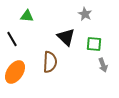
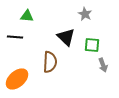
black line: moved 3 px right, 2 px up; rotated 56 degrees counterclockwise
green square: moved 2 px left, 1 px down
orange ellipse: moved 2 px right, 7 px down; rotated 15 degrees clockwise
